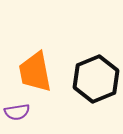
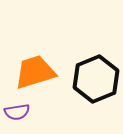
orange trapezoid: rotated 84 degrees clockwise
